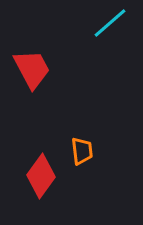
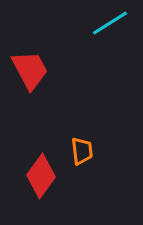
cyan line: rotated 9 degrees clockwise
red trapezoid: moved 2 px left, 1 px down
